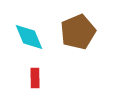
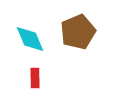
cyan diamond: moved 1 px right, 2 px down
